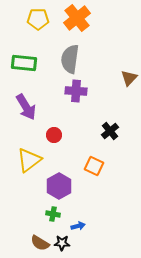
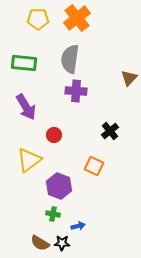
purple hexagon: rotated 10 degrees counterclockwise
